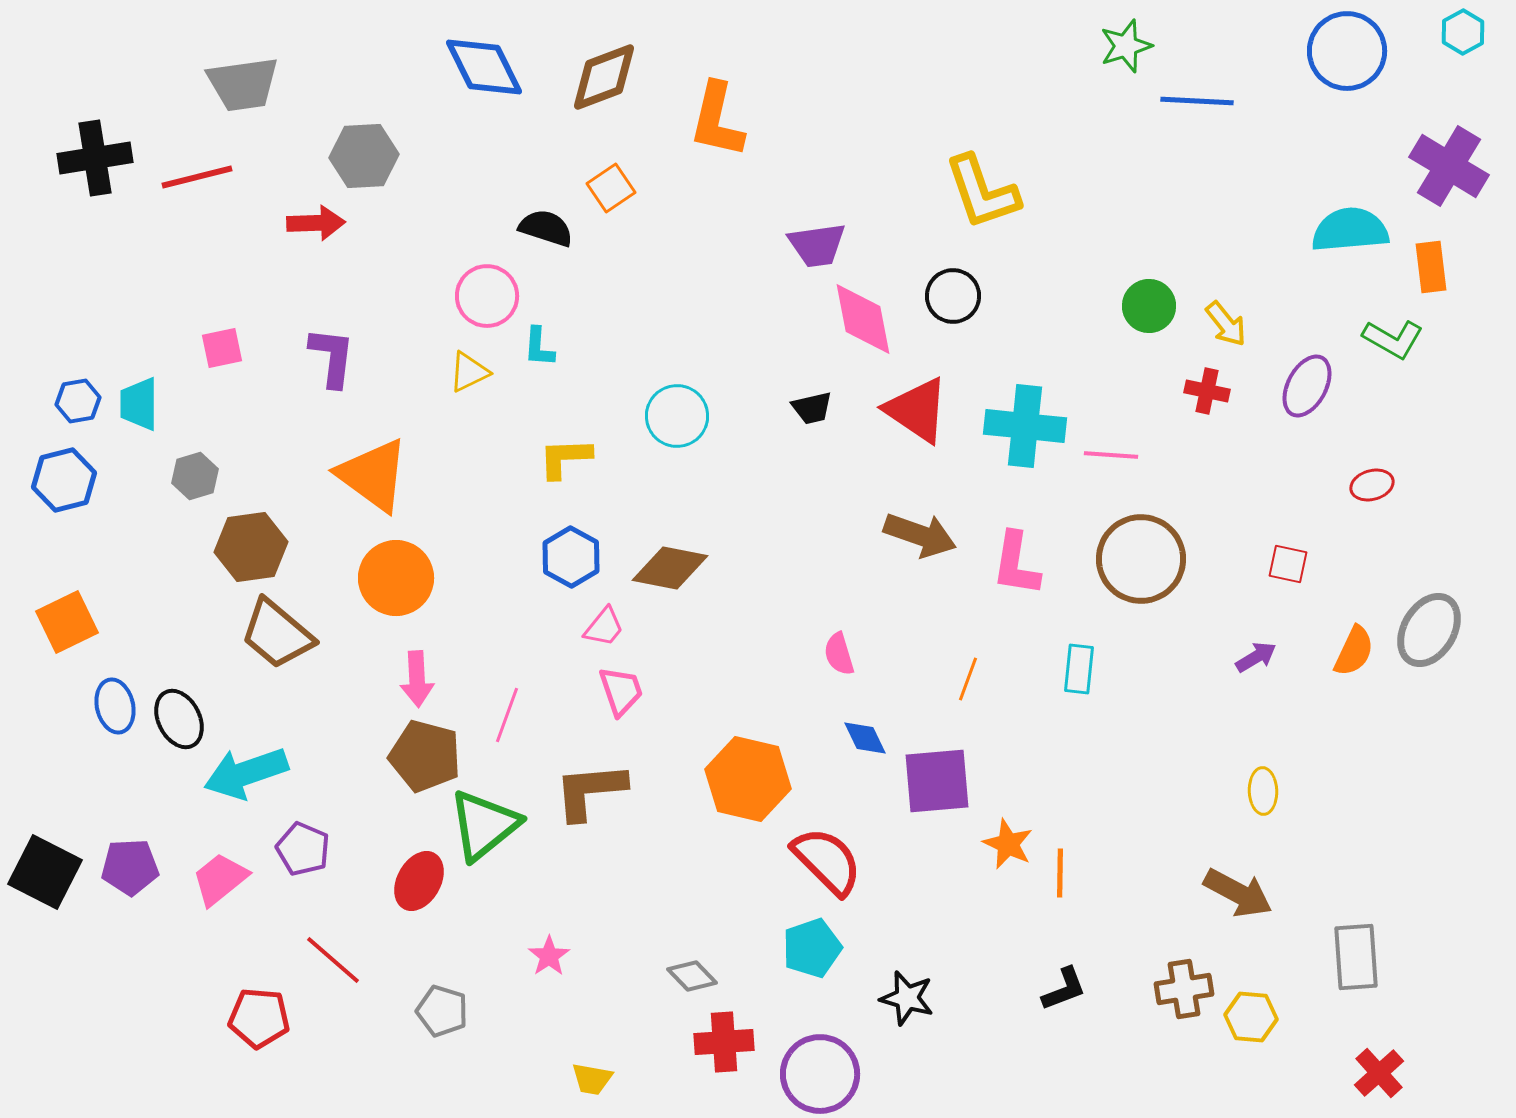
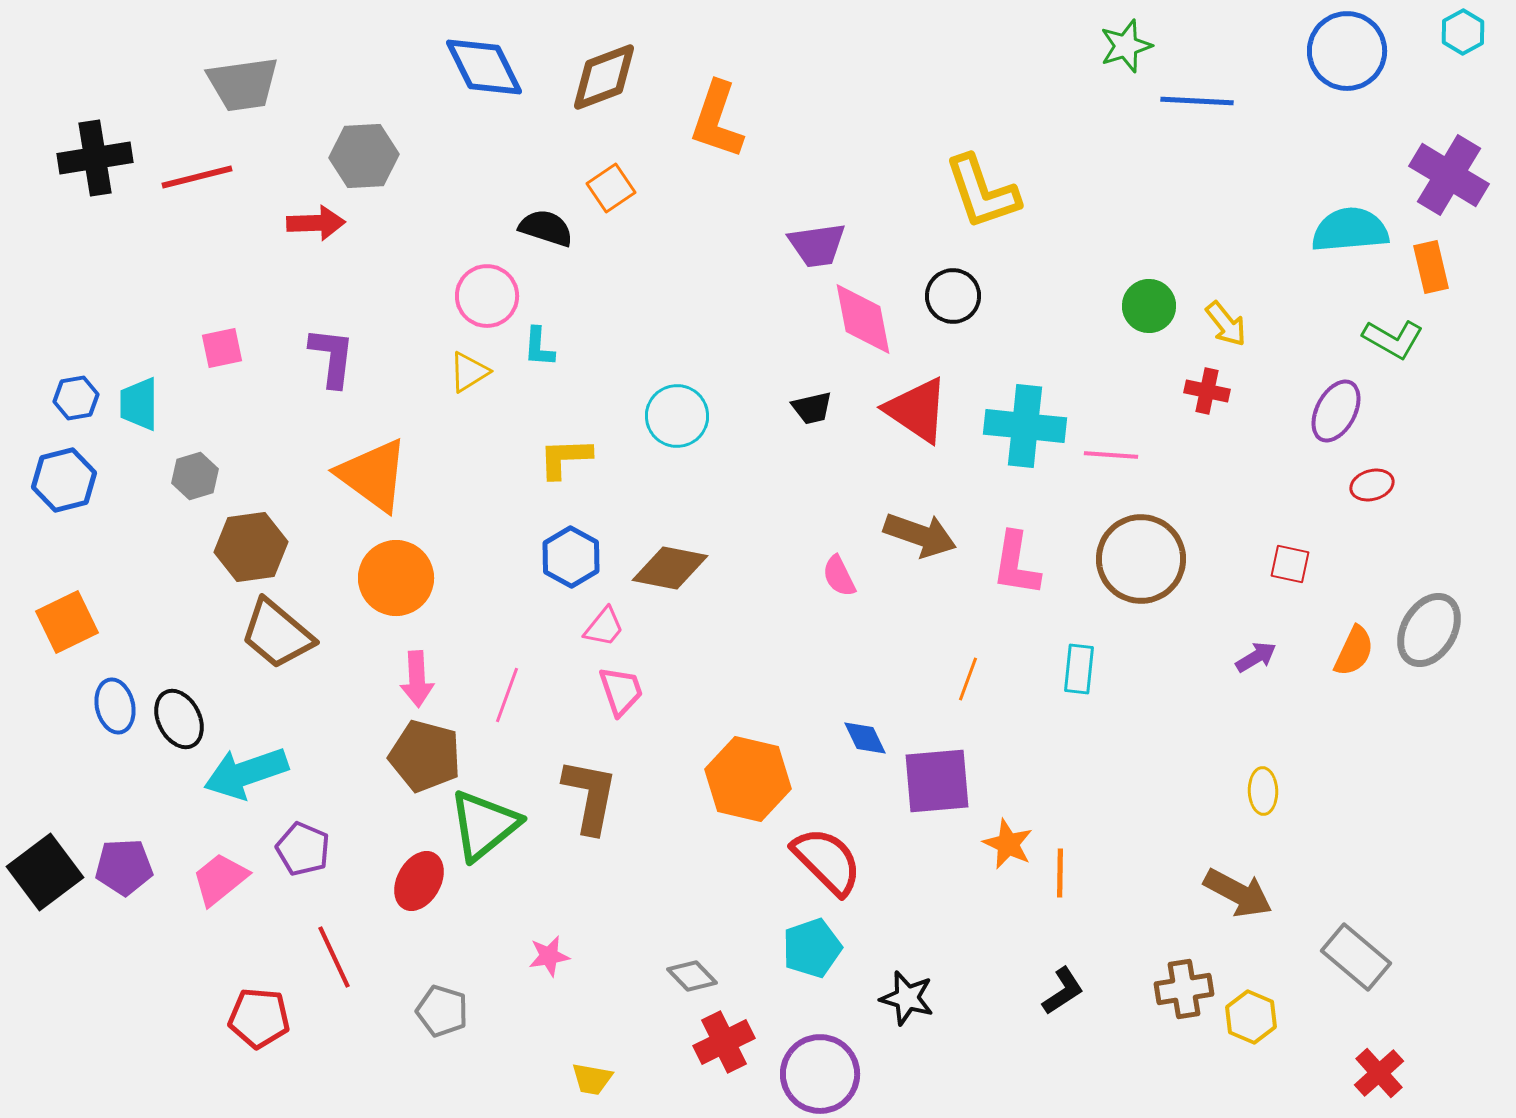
orange L-shape at (717, 120): rotated 6 degrees clockwise
purple cross at (1449, 166): moved 9 px down
orange rectangle at (1431, 267): rotated 6 degrees counterclockwise
yellow triangle at (469, 372): rotated 6 degrees counterclockwise
purple ellipse at (1307, 386): moved 29 px right, 25 px down
blue hexagon at (78, 401): moved 2 px left, 3 px up
red square at (1288, 564): moved 2 px right
pink semicircle at (839, 654): moved 78 px up; rotated 9 degrees counterclockwise
pink line at (507, 715): moved 20 px up
brown L-shape at (590, 791): moved 5 px down; rotated 106 degrees clockwise
purple pentagon at (130, 867): moved 6 px left
black square at (45, 872): rotated 26 degrees clockwise
pink star at (549, 956): rotated 24 degrees clockwise
gray rectangle at (1356, 957): rotated 46 degrees counterclockwise
red line at (333, 960): moved 1 px right, 3 px up; rotated 24 degrees clockwise
black L-shape at (1064, 989): moved 1 px left, 2 px down; rotated 12 degrees counterclockwise
yellow hexagon at (1251, 1017): rotated 18 degrees clockwise
red cross at (724, 1042): rotated 22 degrees counterclockwise
